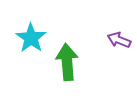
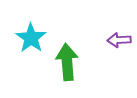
purple arrow: rotated 25 degrees counterclockwise
